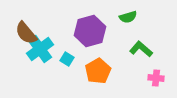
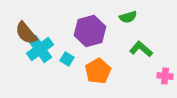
pink cross: moved 9 px right, 2 px up
